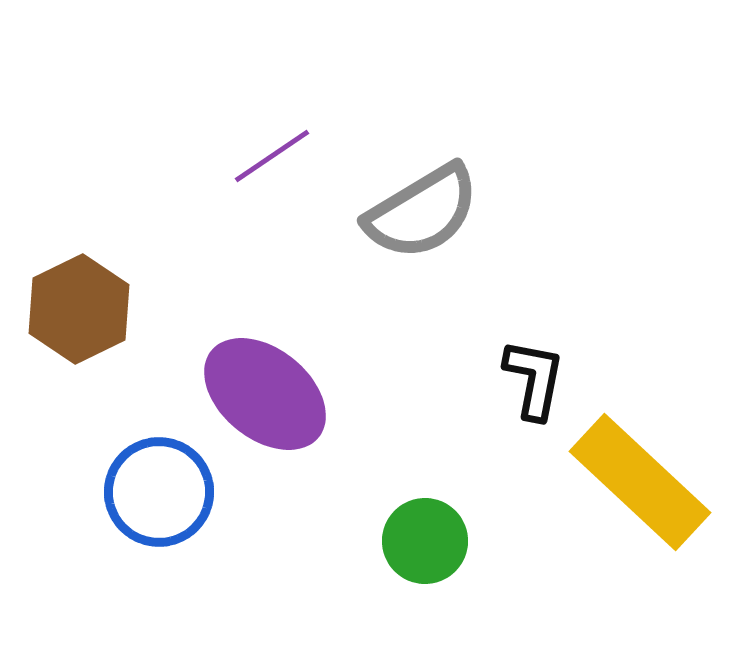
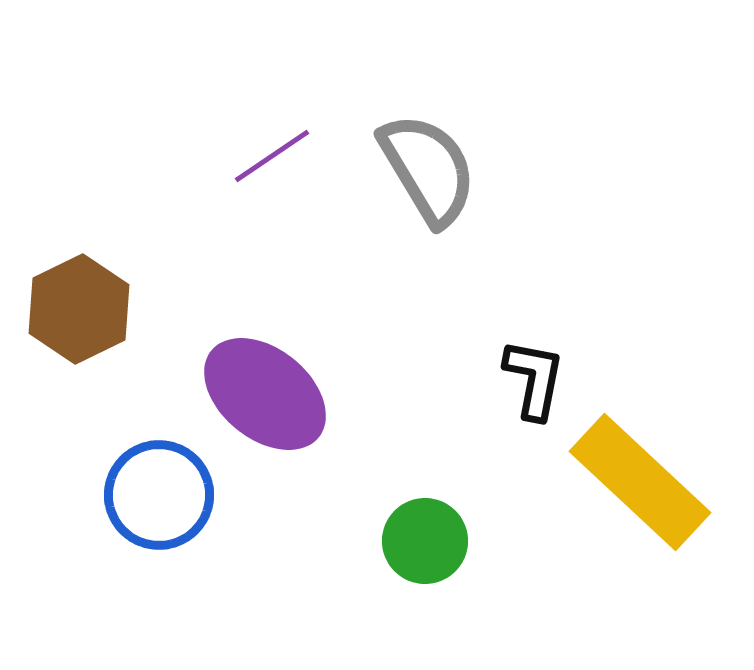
gray semicircle: moved 6 px right, 43 px up; rotated 90 degrees counterclockwise
blue circle: moved 3 px down
